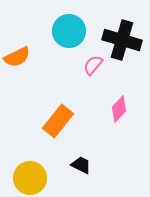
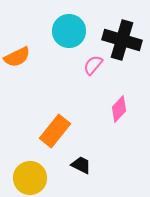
orange rectangle: moved 3 px left, 10 px down
